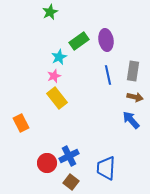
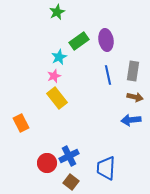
green star: moved 7 px right
blue arrow: rotated 54 degrees counterclockwise
